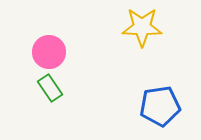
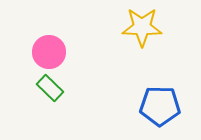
green rectangle: rotated 12 degrees counterclockwise
blue pentagon: rotated 9 degrees clockwise
